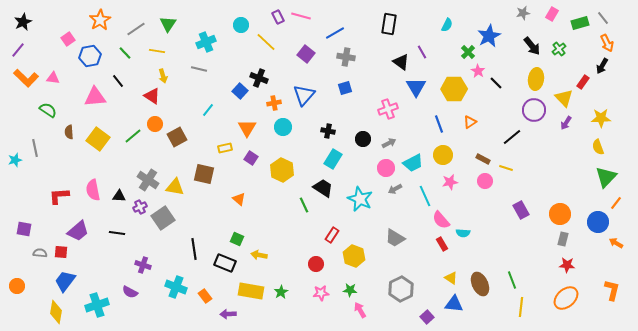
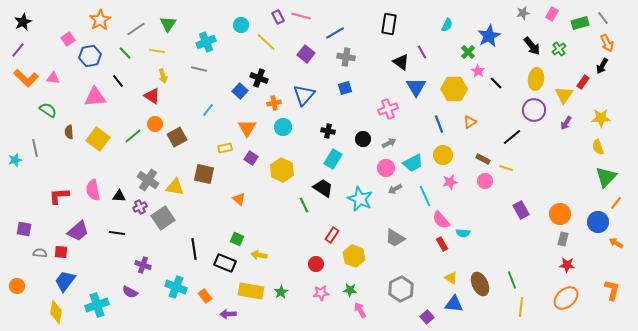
yellow triangle at (564, 98): moved 3 px up; rotated 18 degrees clockwise
